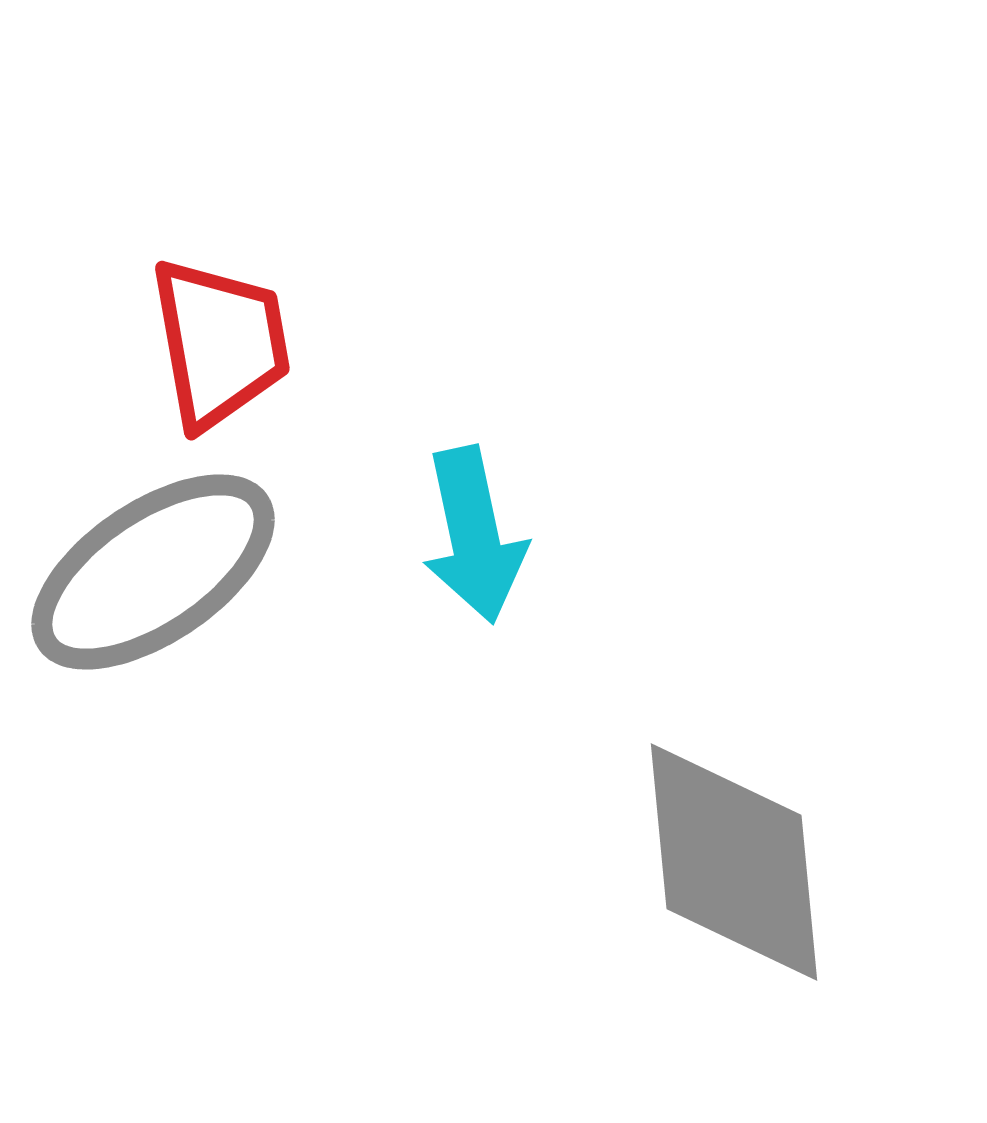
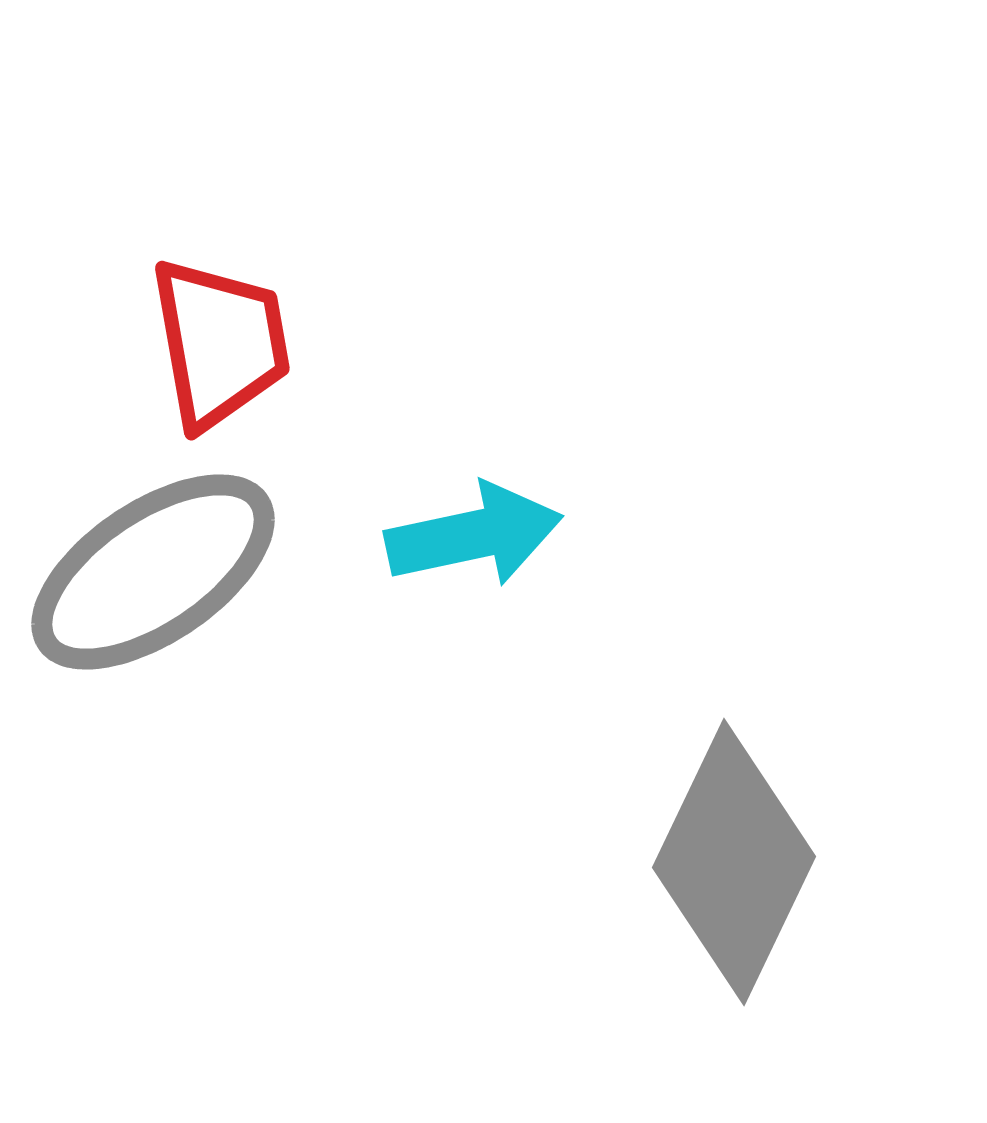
cyan arrow: rotated 90 degrees counterclockwise
gray diamond: rotated 31 degrees clockwise
